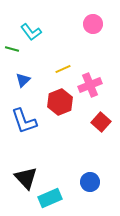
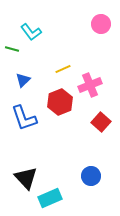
pink circle: moved 8 px right
blue L-shape: moved 3 px up
blue circle: moved 1 px right, 6 px up
